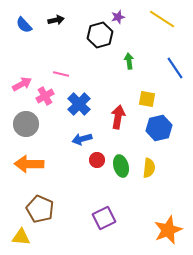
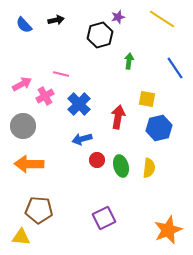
green arrow: rotated 14 degrees clockwise
gray circle: moved 3 px left, 2 px down
brown pentagon: moved 1 px left, 1 px down; rotated 20 degrees counterclockwise
